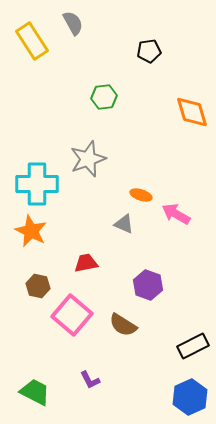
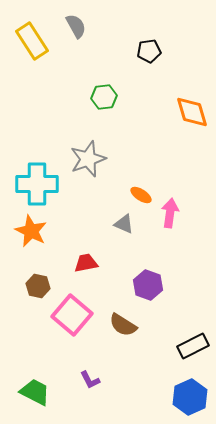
gray semicircle: moved 3 px right, 3 px down
orange ellipse: rotated 15 degrees clockwise
pink arrow: moved 6 px left, 1 px up; rotated 68 degrees clockwise
